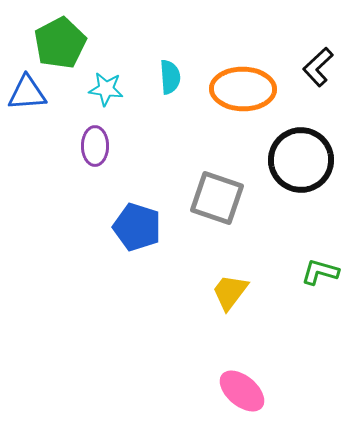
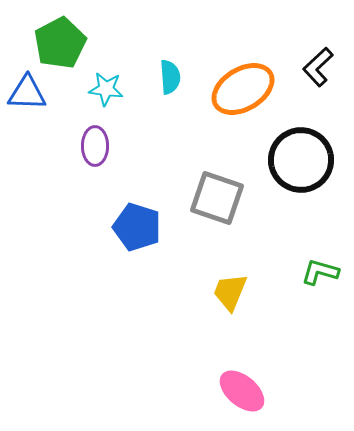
orange ellipse: rotated 32 degrees counterclockwise
blue triangle: rotated 6 degrees clockwise
yellow trapezoid: rotated 15 degrees counterclockwise
